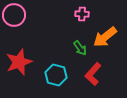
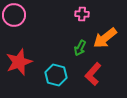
orange arrow: moved 1 px down
green arrow: rotated 63 degrees clockwise
